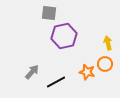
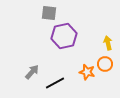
black line: moved 1 px left, 1 px down
